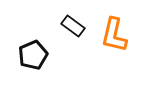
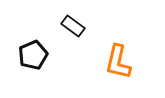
orange L-shape: moved 4 px right, 27 px down
